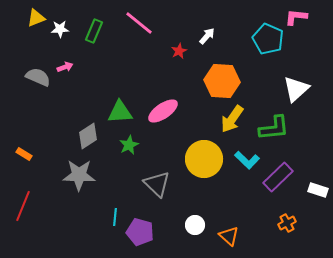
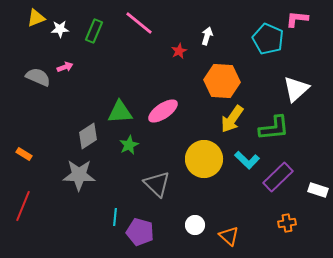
pink L-shape: moved 1 px right, 2 px down
white arrow: rotated 24 degrees counterclockwise
orange cross: rotated 18 degrees clockwise
